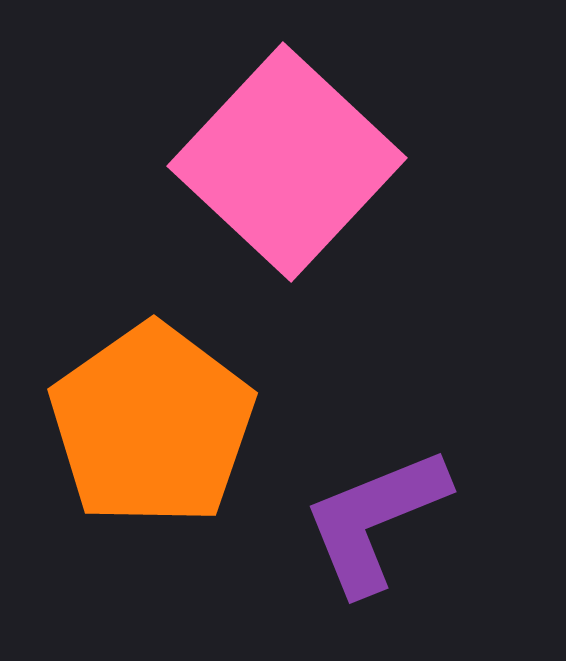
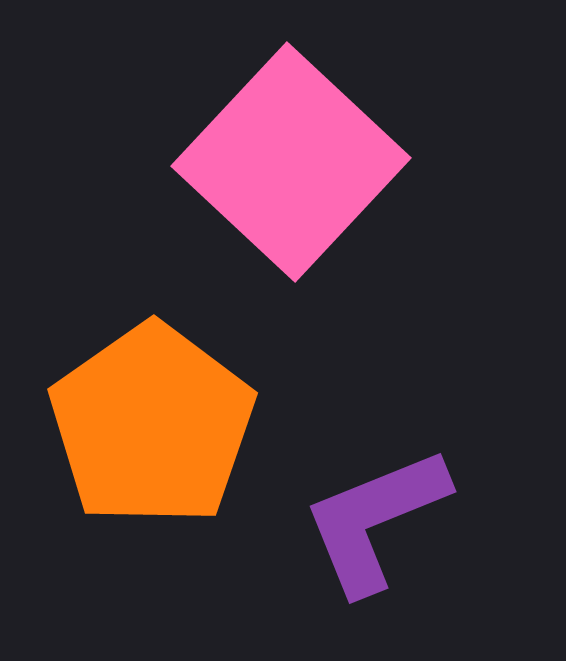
pink square: moved 4 px right
